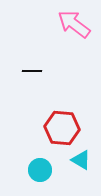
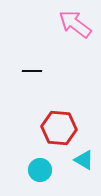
pink arrow: moved 1 px right
red hexagon: moved 3 px left
cyan triangle: moved 3 px right
